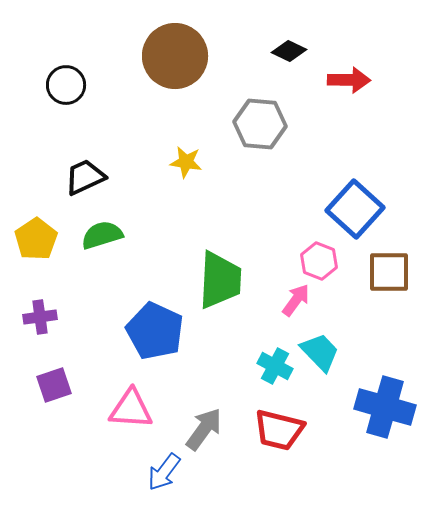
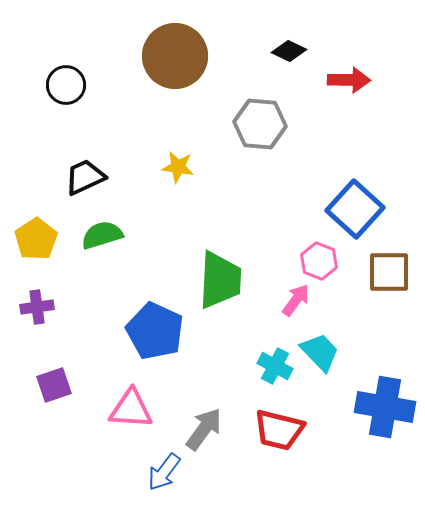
yellow star: moved 8 px left, 5 px down
purple cross: moved 3 px left, 10 px up
blue cross: rotated 6 degrees counterclockwise
